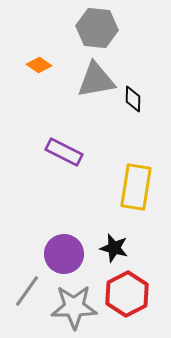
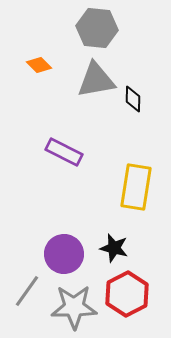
orange diamond: rotated 10 degrees clockwise
